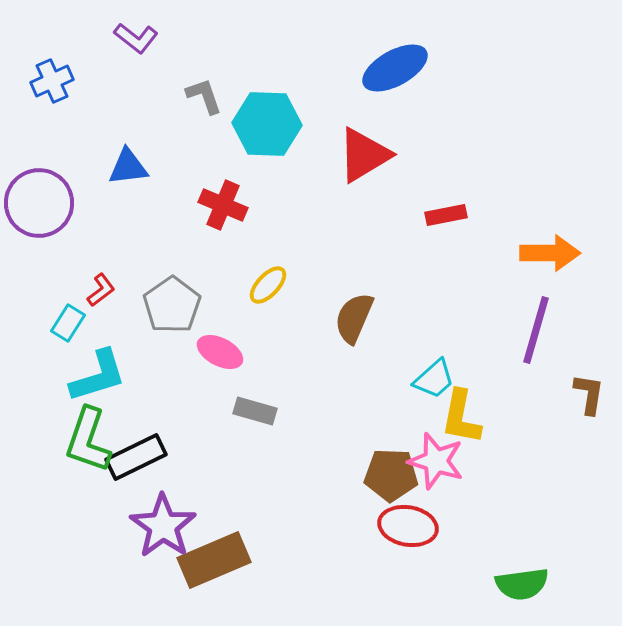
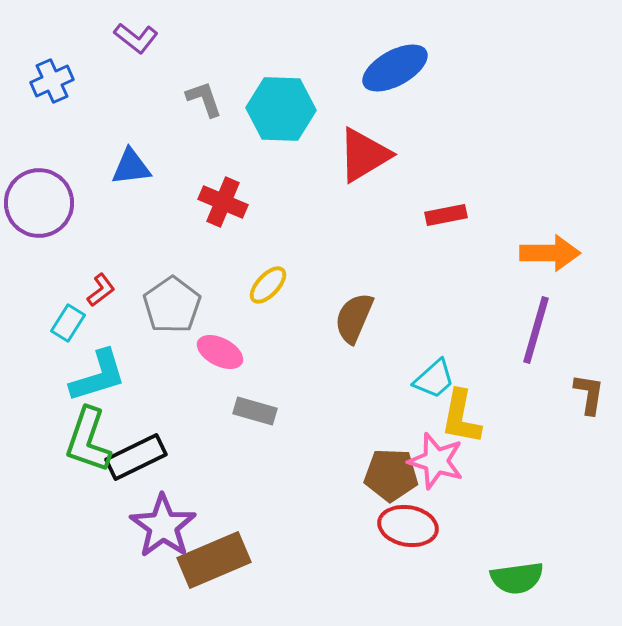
gray L-shape: moved 3 px down
cyan hexagon: moved 14 px right, 15 px up
blue triangle: moved 3 px right
red cross: moved 3 px up
green semicircle: moved 5 px left, 6 px up
